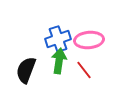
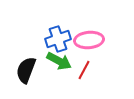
green arrow: rotated 110 degrees clockwise
red line: rotated 66 degrees clockwise
